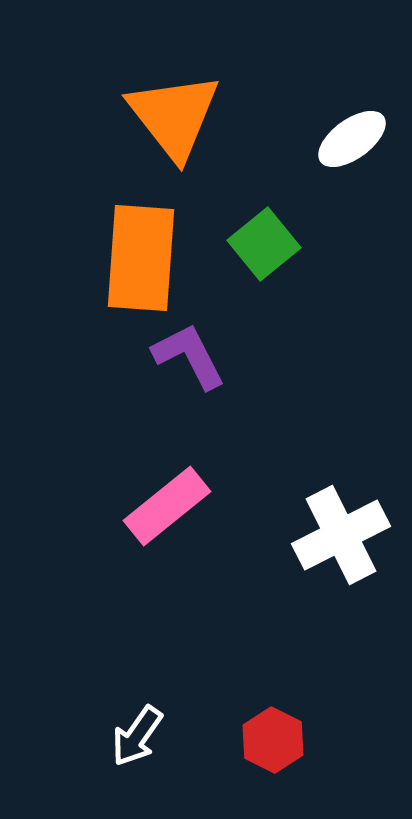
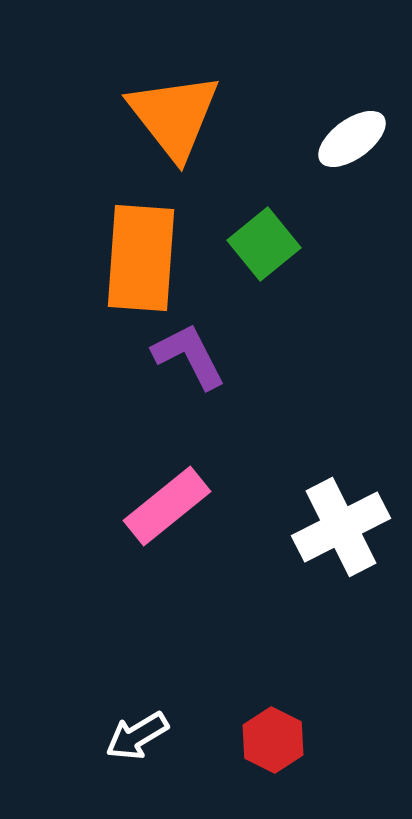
white cross: moved 8 px up
white arrow: rotated 24 degrees clockwise
